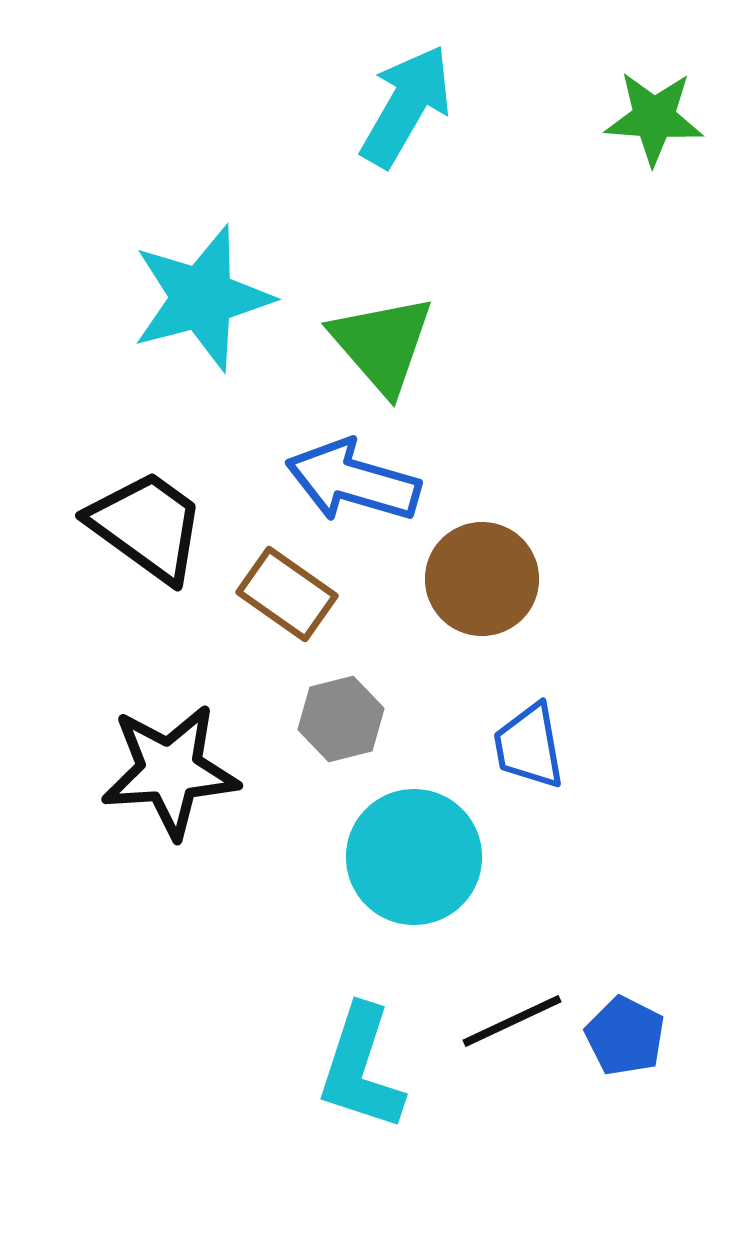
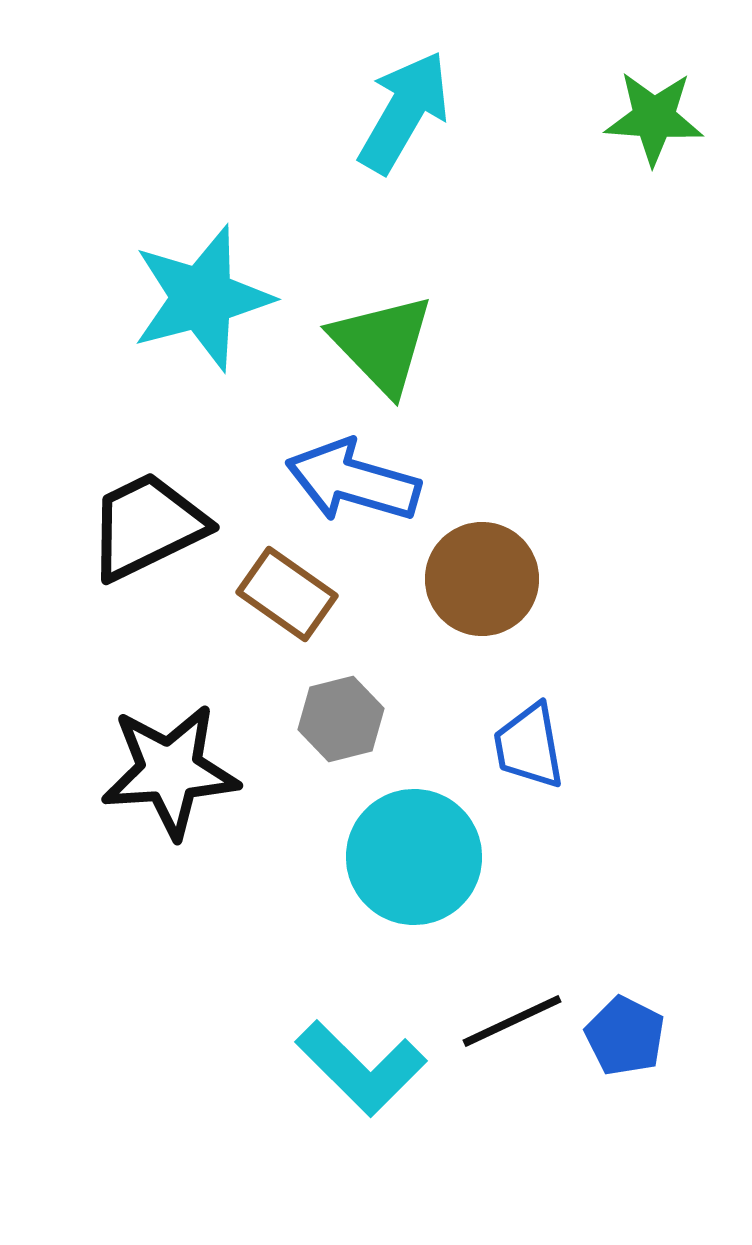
cyan arrow: moved 2 px left, 6 px down
green triangle: rotated 3 degrees counterclockwise
black trapezoid: rotated 62 degrees counterclockwise
cyan L-shape: rotated 63 degrees counterclockwise
